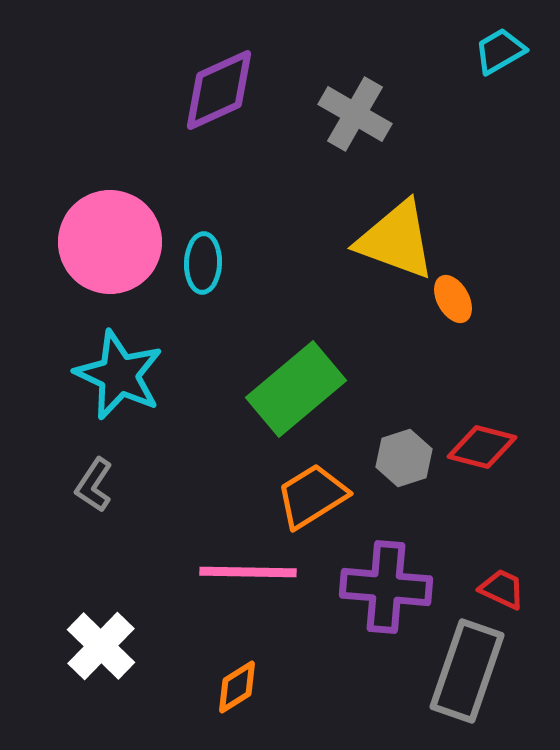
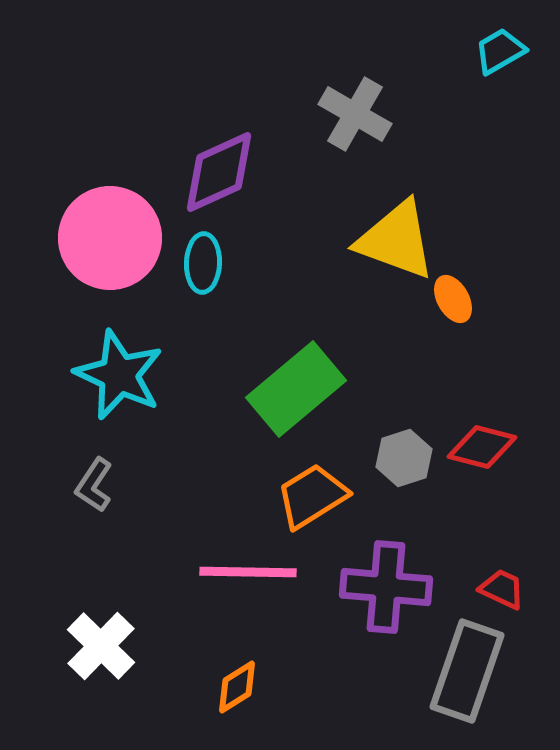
purple diamond: moved 82 px down
pink circle: moved 4 px up
